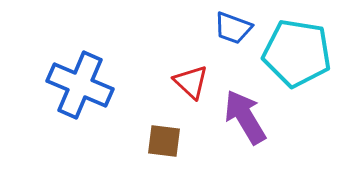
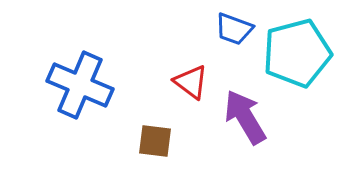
blue trapezoid: moved 1 px right, 1 px down
cyan pentagon: rotated 24 degrees counterclockwise
red triangle: rotated 6 degrees counterclockwise
brown square: moved 9 px left
